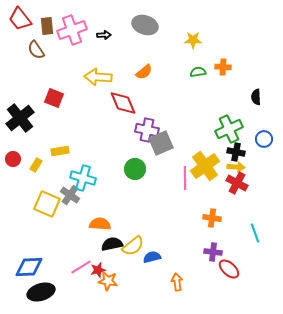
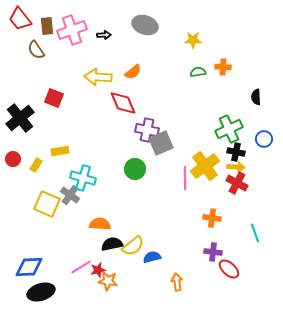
orange semicircle at (144, 72): moved 11 px left
